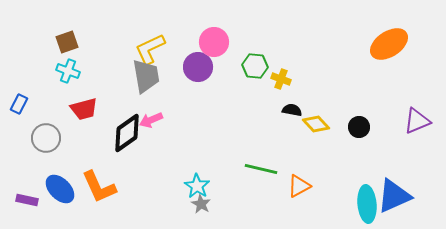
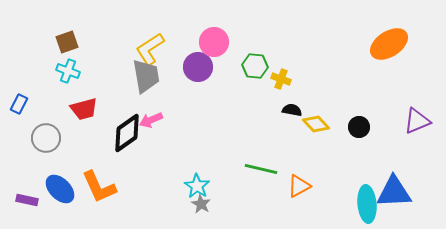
yellow L-shape: rotated 8 degrees counterclockwise
blue triangle: moved 4 px up; rotated 21 degrees clockwise
